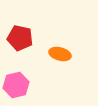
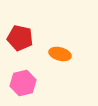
pink hexagon: moved 7 px right, 2 px up
